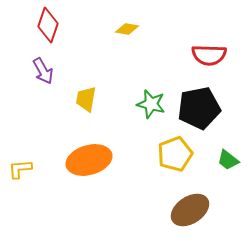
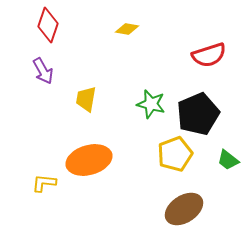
red semicircle: rotated 20 degrees counterclockwise
black pentagon: moved 1 px left, 6 px down; rotated 12 degrees counterclockwise
yellow L-shape: moved 24 px right, 14 px down; rotated 10 degrees clockwise
brown ellipse: moved 6 px left, 1 px up
